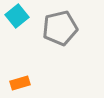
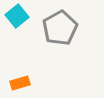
gray pentagon: rotated 16 degrees counterclockwise
